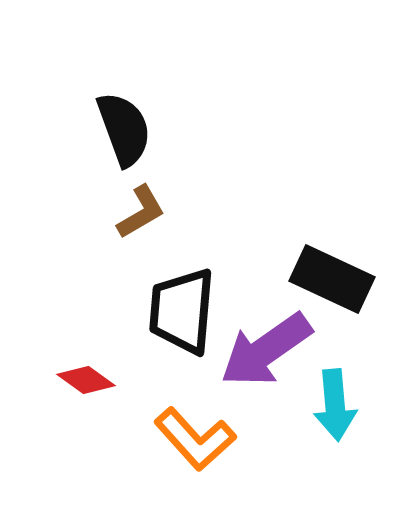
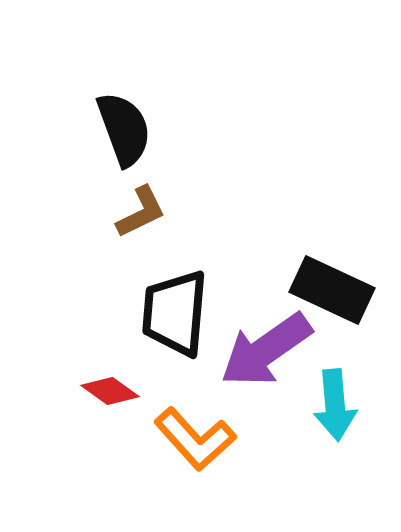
brown L-shape: rotated 4 degrees clockwise
black rectangle: moved 11 px down
black trapezoid: moved 7 px left, 2 px down
red diamond: moved 24 px right, 11 px down
